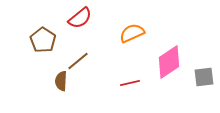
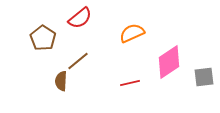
brown pentagon: moved 2 px up
